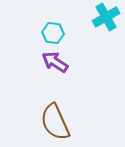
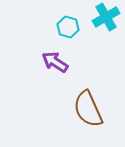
cyan hexagon: moved 15 px right, 6 px up; rotated 10 degrees clockwise
brown semicircle: moved 33 px right, 13 px up
